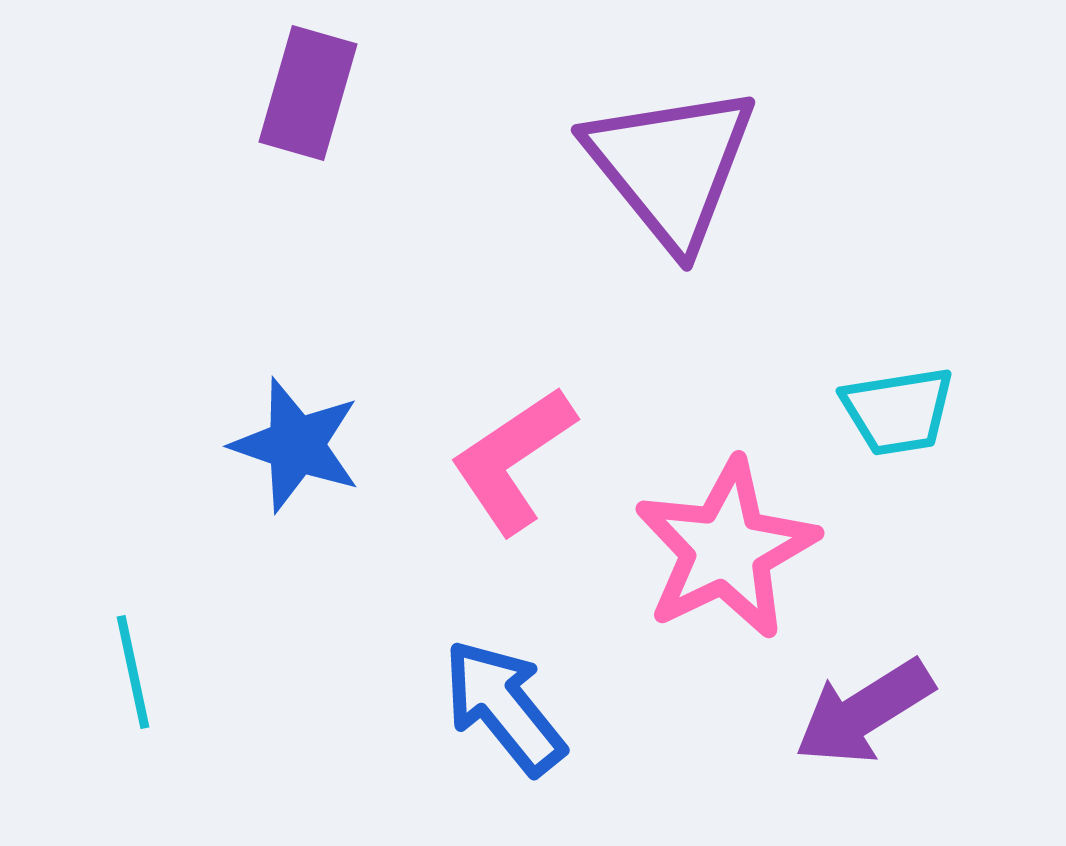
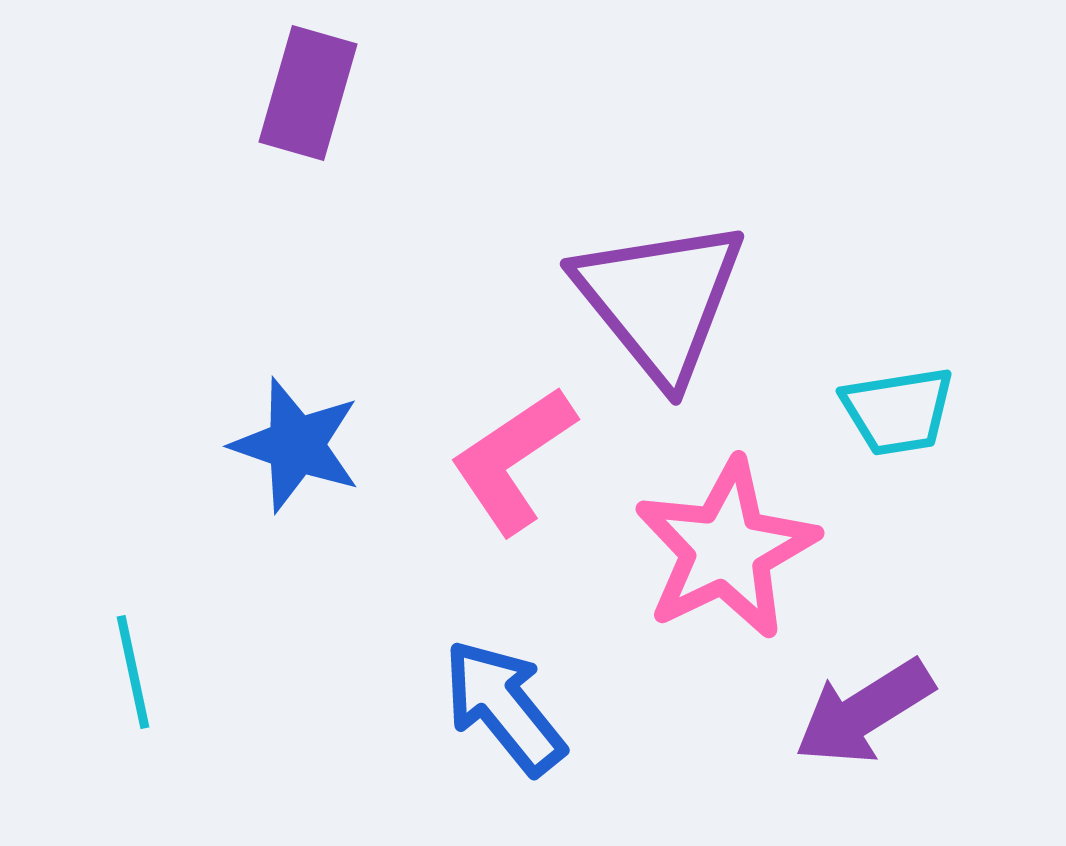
purple triangle: moved 11 px left, 134 px down
